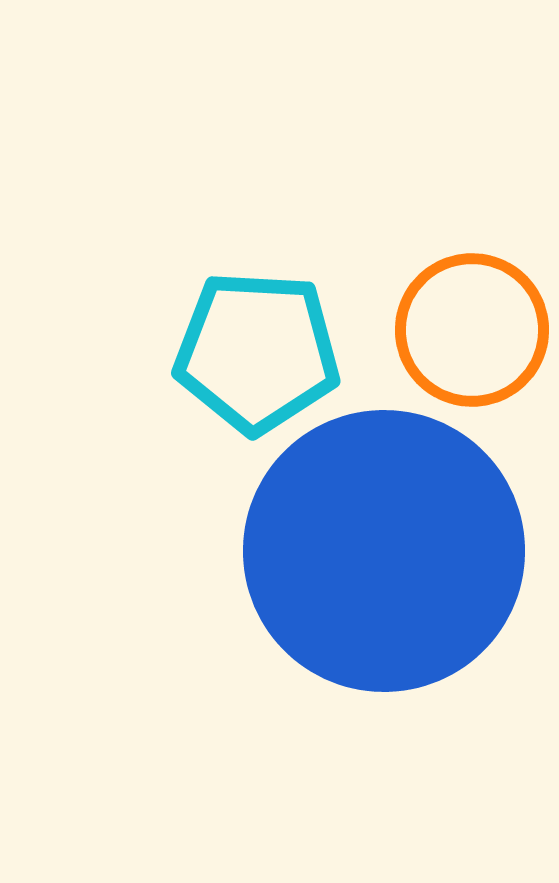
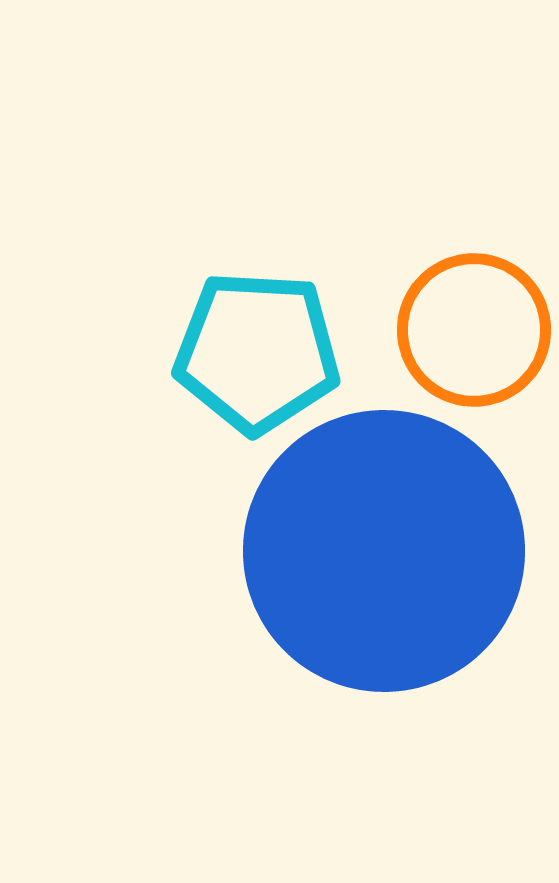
orange circle: moved 2 px right
